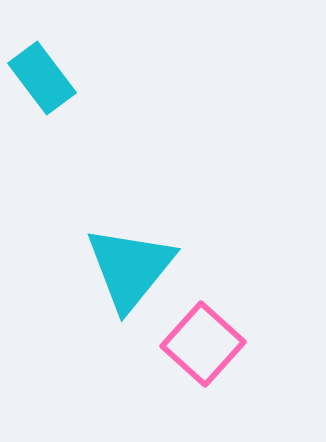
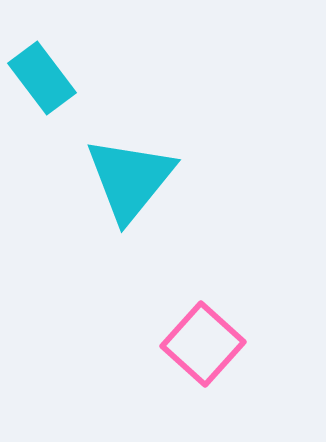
cyan triangle: moved 89 px up
